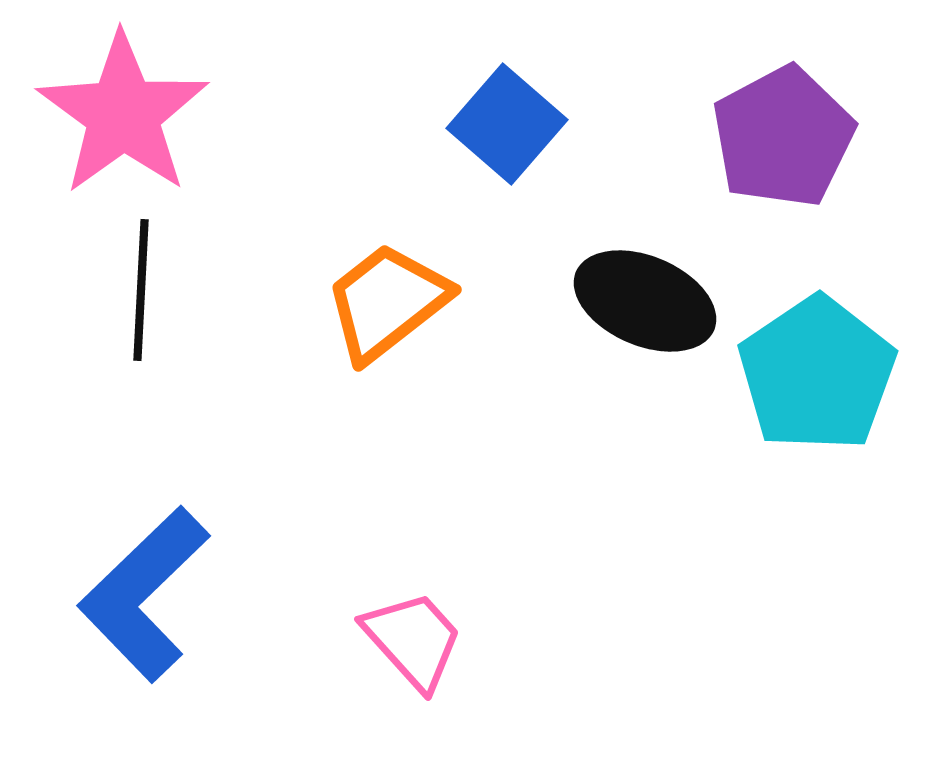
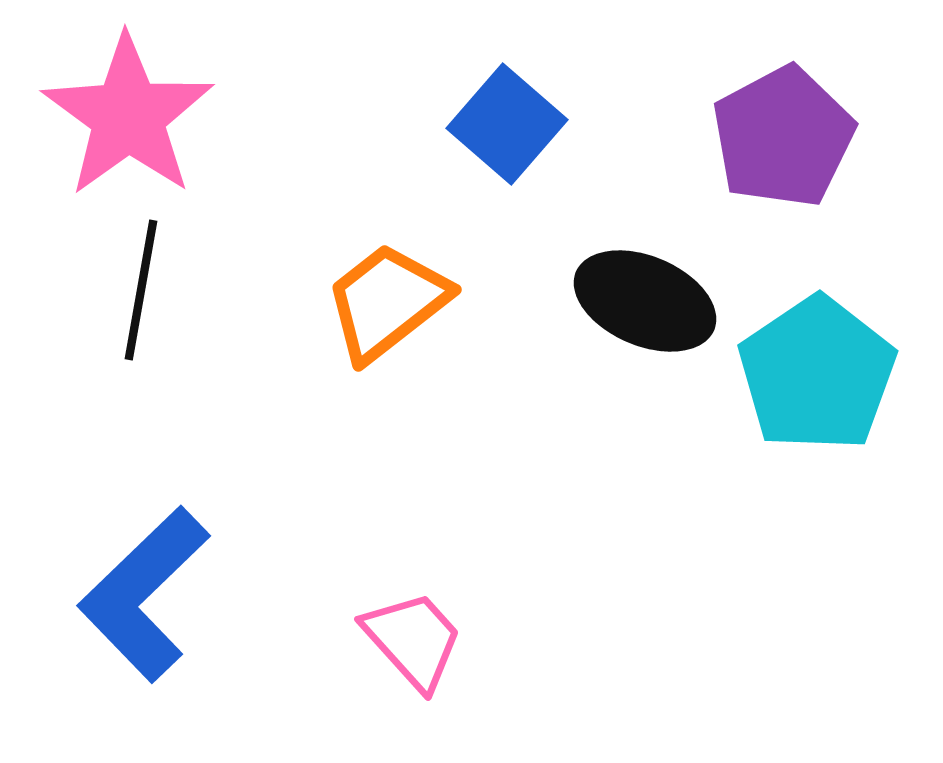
pink star: moved 5 px right, 2 px down
black line: rotated 7 degrees clockwise
